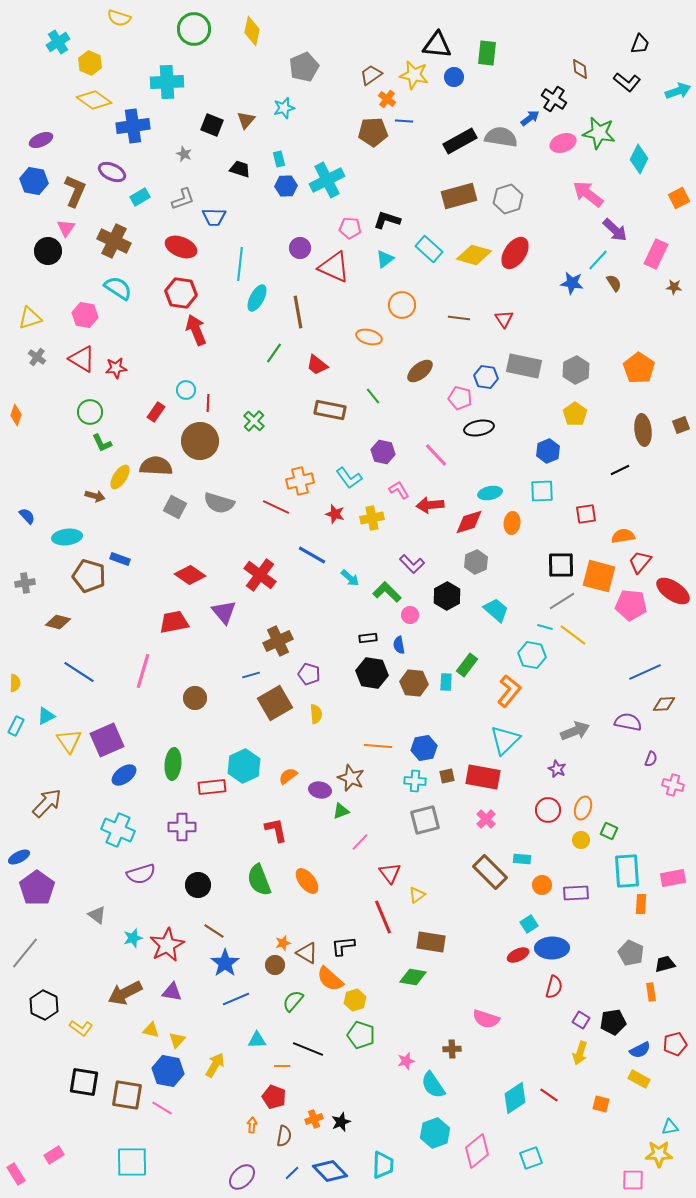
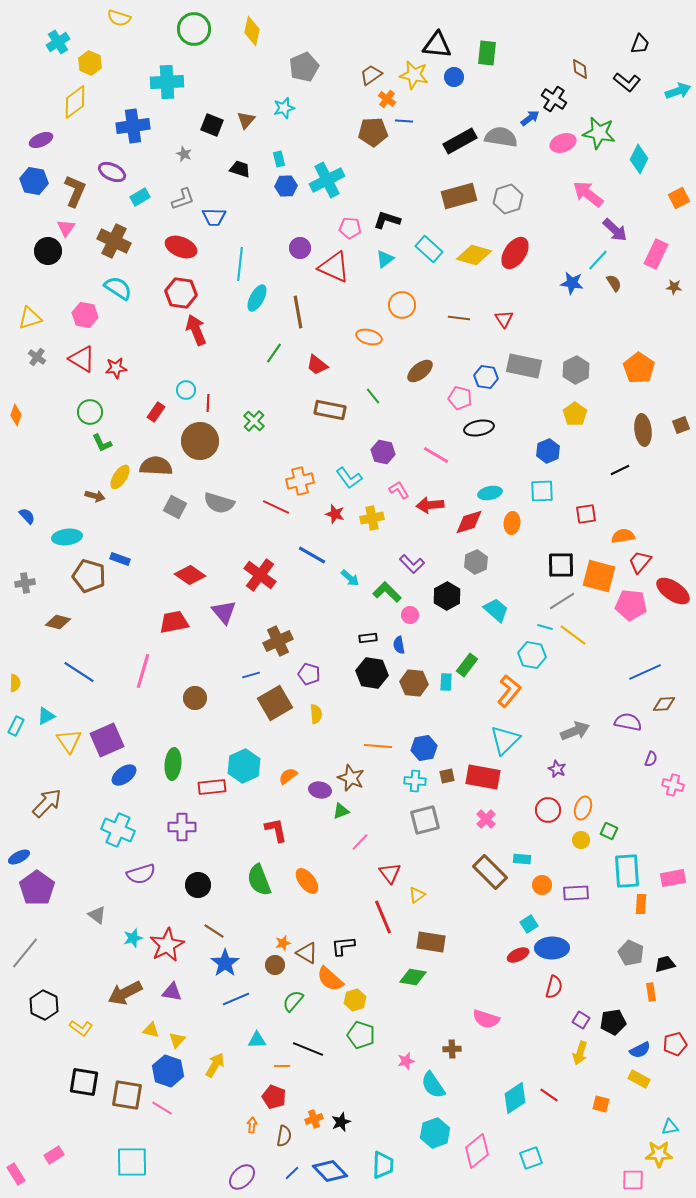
yellow diamond at (94, 100): moved 19 px left, 2 px down; rotated 72 degrees counterclockwise
pink line at (436, 455): rotated 16 degrees counterclockwise
blue hexagon at (168, 1071): rotated 8 degrees clockwise
